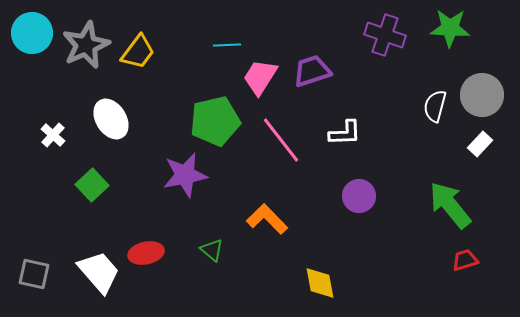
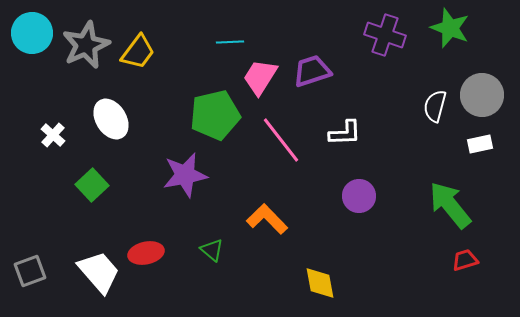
green star: rotated 18 degrees clockwise
cyan line: moved 3 px right, 3 px up
green pentagon: moved 6 px up
white rectangle: rotated 35 degrees clockwise
gray square: moved 4 px left, 3 px up; rotated 32 degrees counterclockwise
